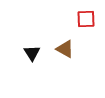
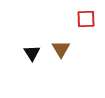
brown triangle: moved 4 px left; rotated 30 degrees clockwise
